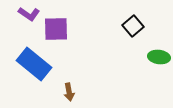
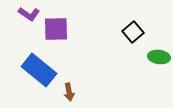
black square: moved 6 px down
blue rectangle: moved 5 px right, 6 px down
